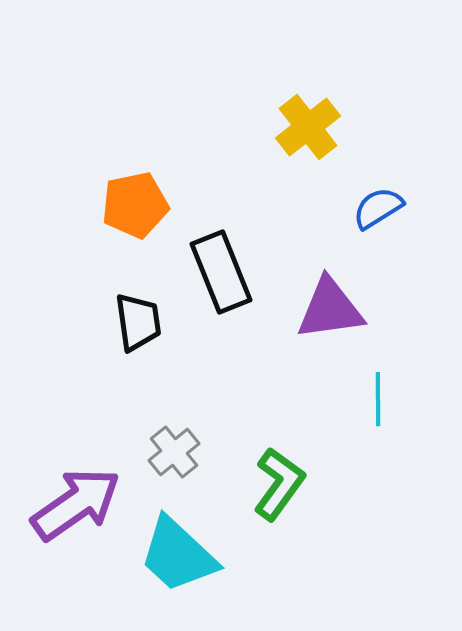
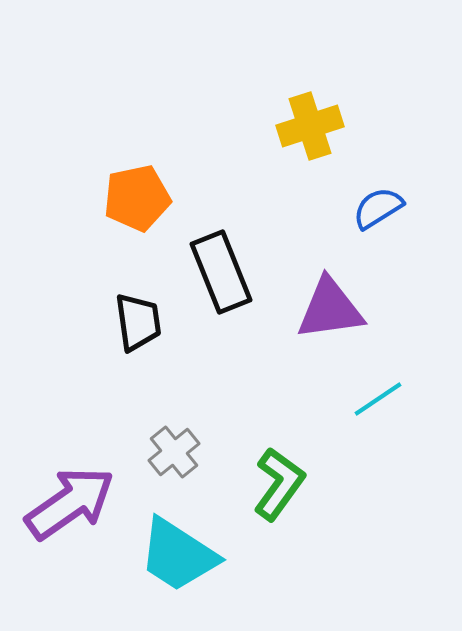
yellow cross: moved 2 px right, 1 px up; rotated 20 degrees clockwise
orange pentagon: moved 2 px right, 7 px up
cyan line: rotated 56 degrees clockwise
purple arrow: moved 6 px left, 1 px up
cyan trapezoid: rotated 10 degrees counterclockwise
